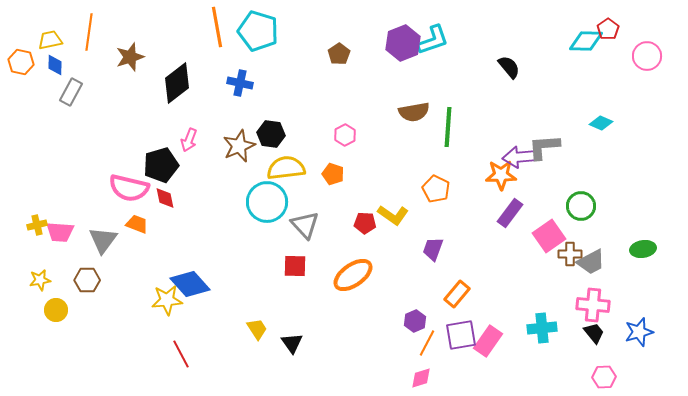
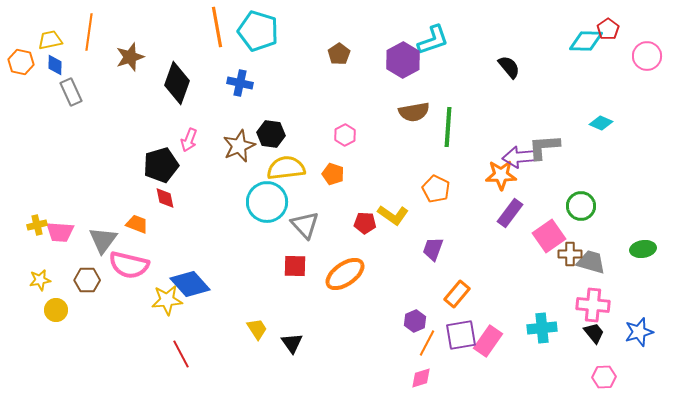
purple hexagon at (403, 43): moved 17 px down; rotated 8 degrees counterclockwise
black diamond at (177, 83): rotated 33 degrees counterclockwise
gray rectangle at (71, 92): rotated 52 degrees counterclockwise
pink semicircle at (129, 188): moved 77 px down
gray trapezoid at (591, 262): rotated 136 degrees counterclockwise
orange ellipse at (353, 275): moved 8 px left, 1 px up
